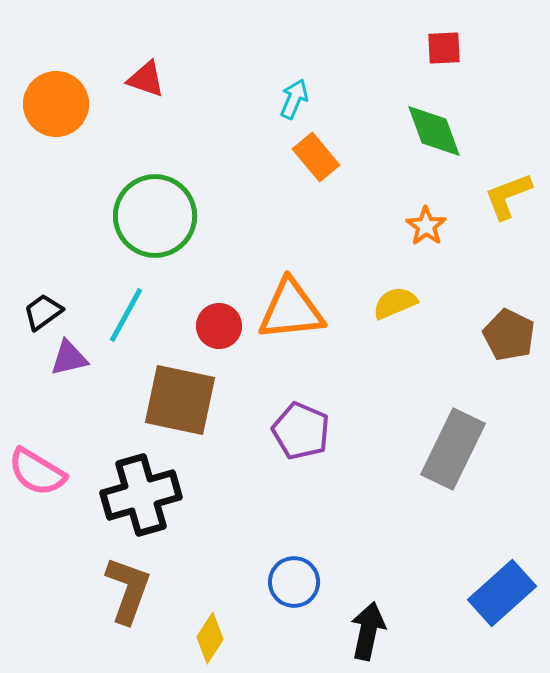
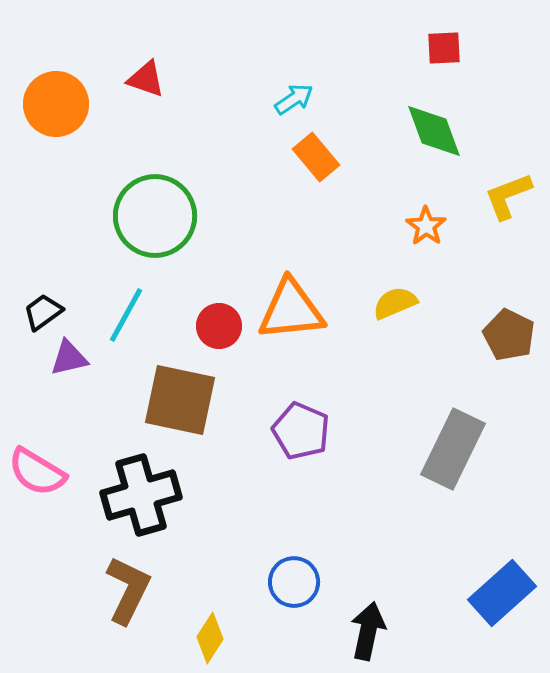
cyan arrow: rotated 33 degrees clockwise
brown L-shape: rotated 6 degrees clockwise
